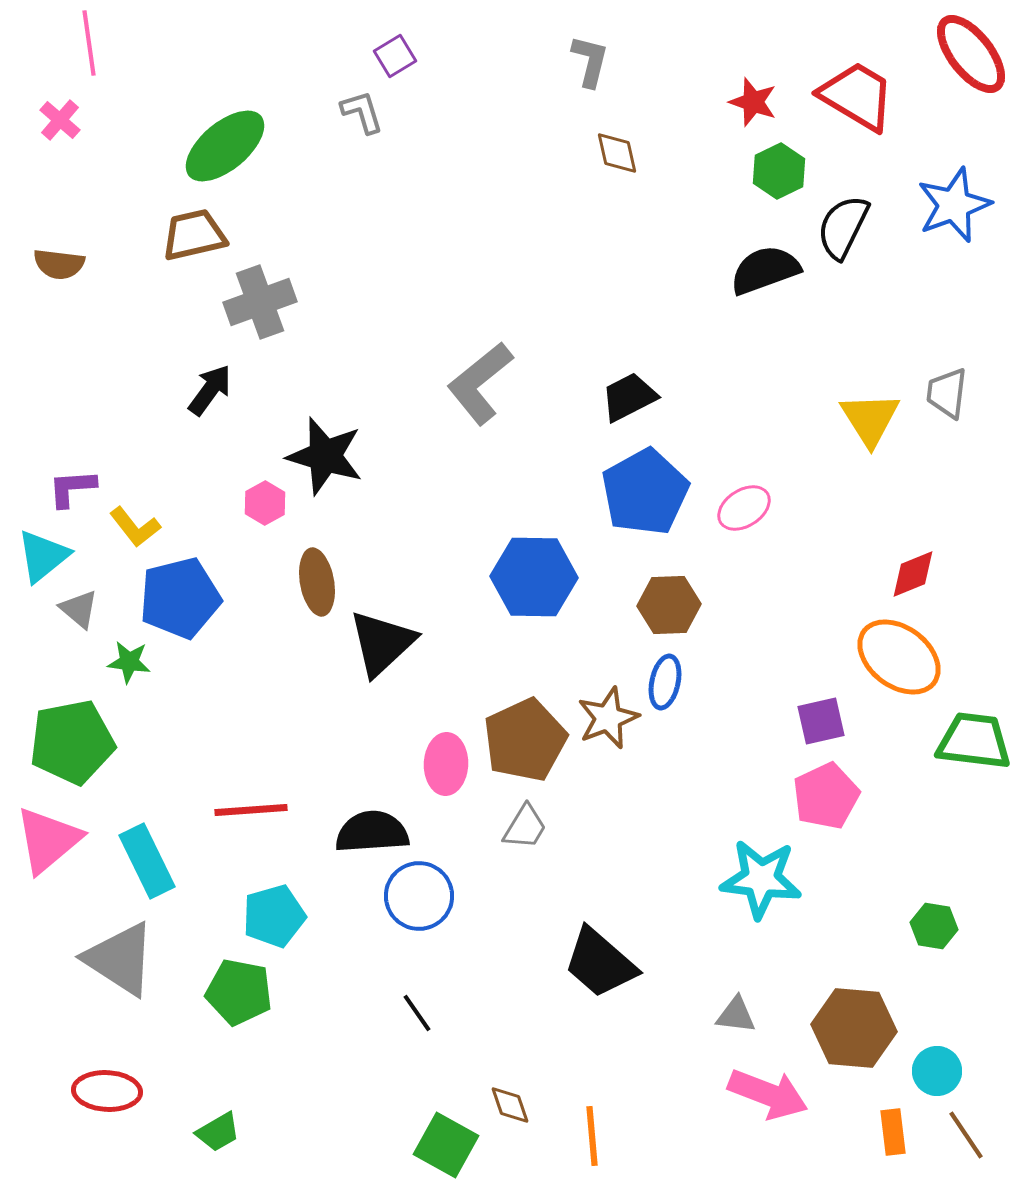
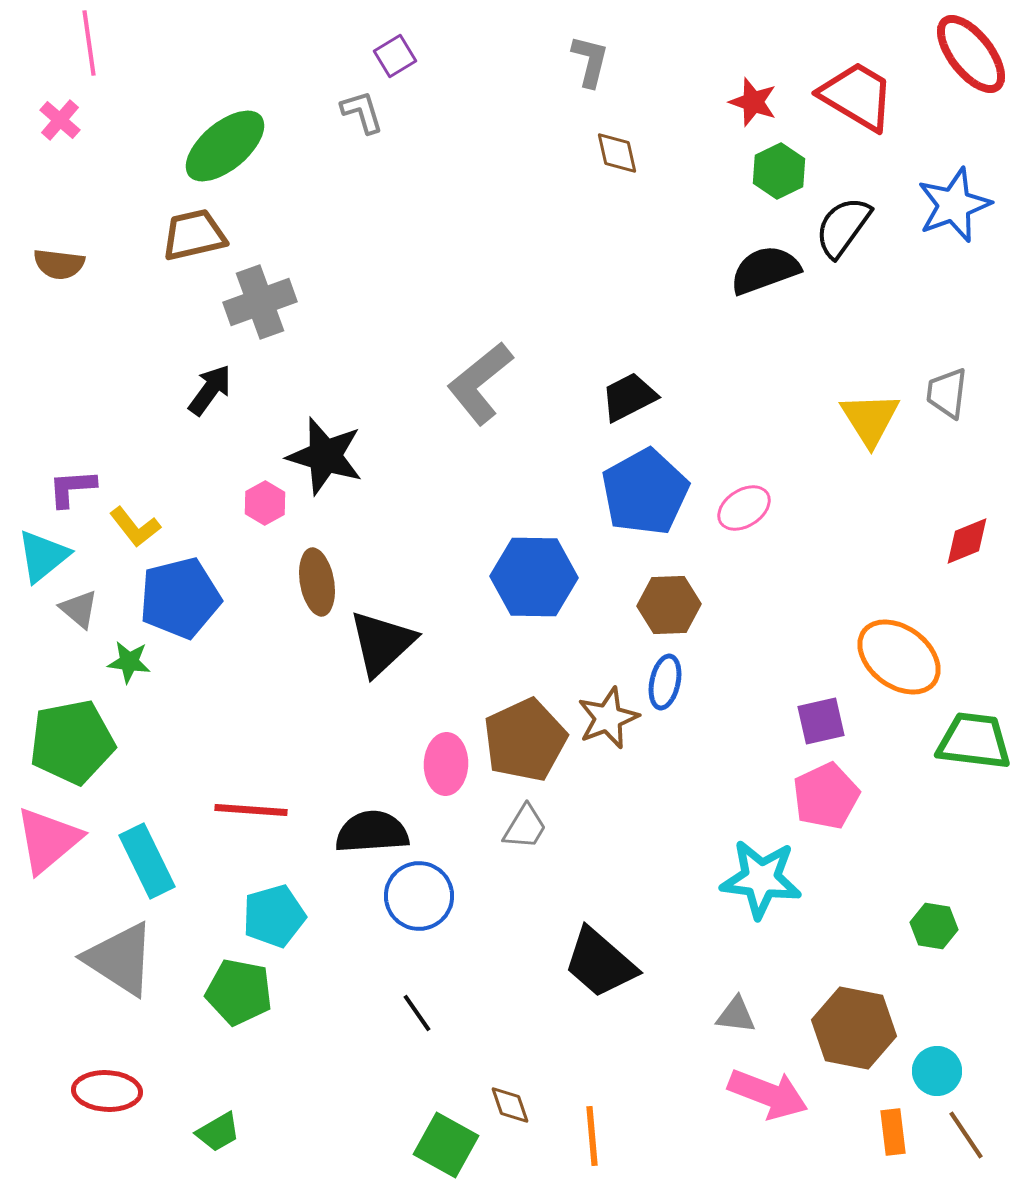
black semicircle at (843, 227): rotated 10 degrees clockwise
red diamond at (913, 574): moved 54 px right, 33 px up
red line at (251, 810): rotated 8 degrees clockwise
brown hexagon at (854, 1028): rotated 6 degrees clockwise
